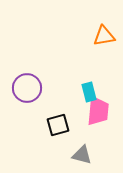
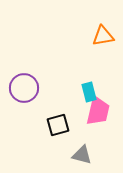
orange triangle: moved 1 px left
purple circle: moved 3 px left
pink trapezoid: rotated 8 degrees clockwise
